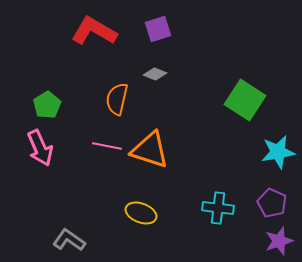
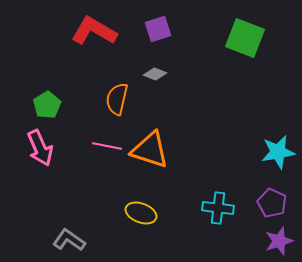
green square: moved 62 px up; rotated 12 degrees counterclockwise
